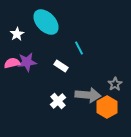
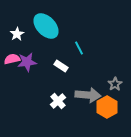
cyan ellipse: moved 4 px down
pink semicircle: moved 4 px up
